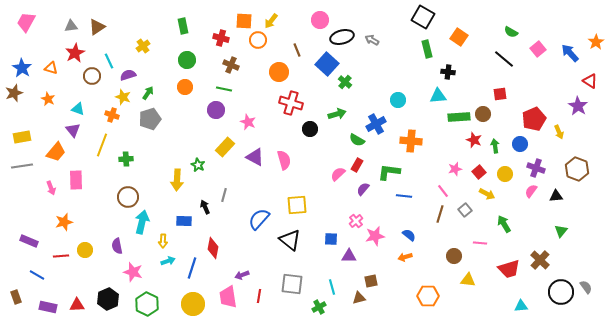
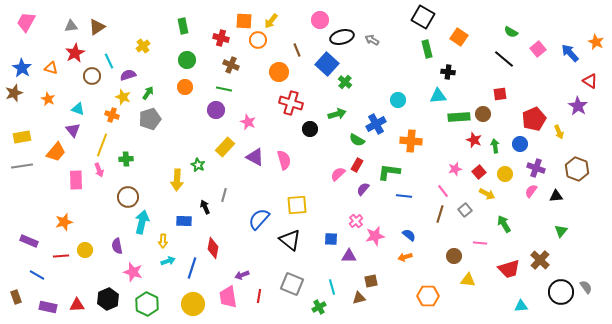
orange star at (596, 42): rotated 14 degrees counterclockwise
pink arrow at (51, 188): moved 48 px right, 18 px up
gray square at (292, 284): rotated 15 degrees clockwise
